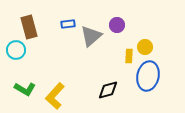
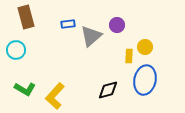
brown rectangle: moved 3 px left, 10 px up
blue ellipse: moved 3 px left, 4 px down
